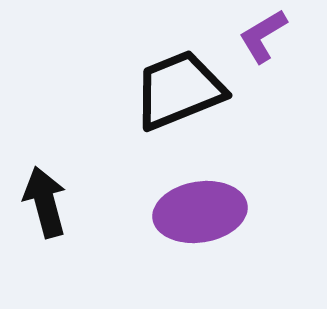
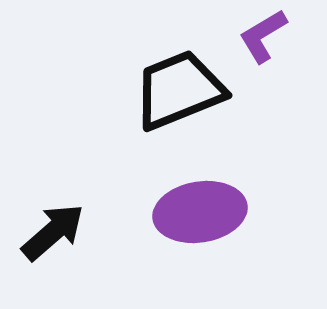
black arrow: moved 8 px right, 30 px down; rotated 64 degrees clockwise
